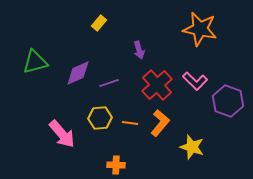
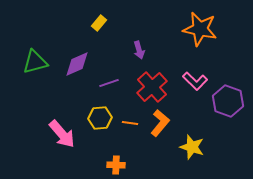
purple diamond: moved 1 px left, 9 px up
red cross: moved 5 px left, 2 px down
